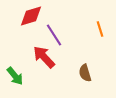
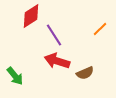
red diamond: rotated 15 degrees counterclockwise
orange line: rotated 63 degrees clockwise
red arrow: moved 13 px right, 4 px down; rotated 30 degrees counterclockwise
brown semicircle: rotated 96 degrees counterclockwise
